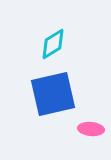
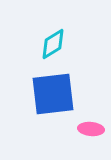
blue square: rotated 6 degrees clockwise
